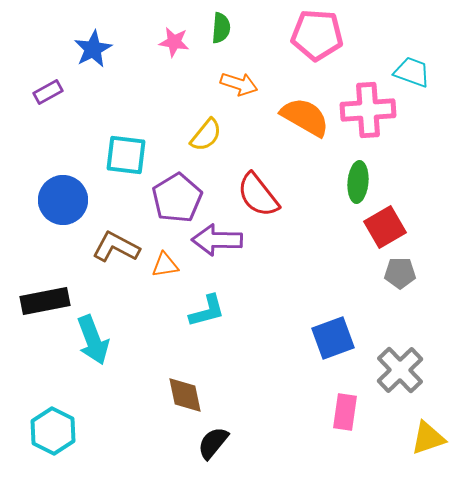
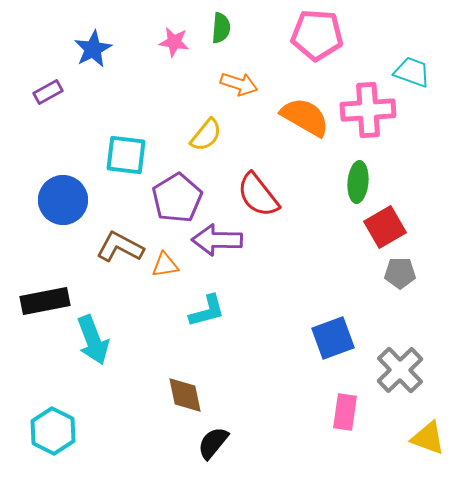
brown L-shape: moved 4 px right
yellow triangle: rotated 39 degrees clockwise
